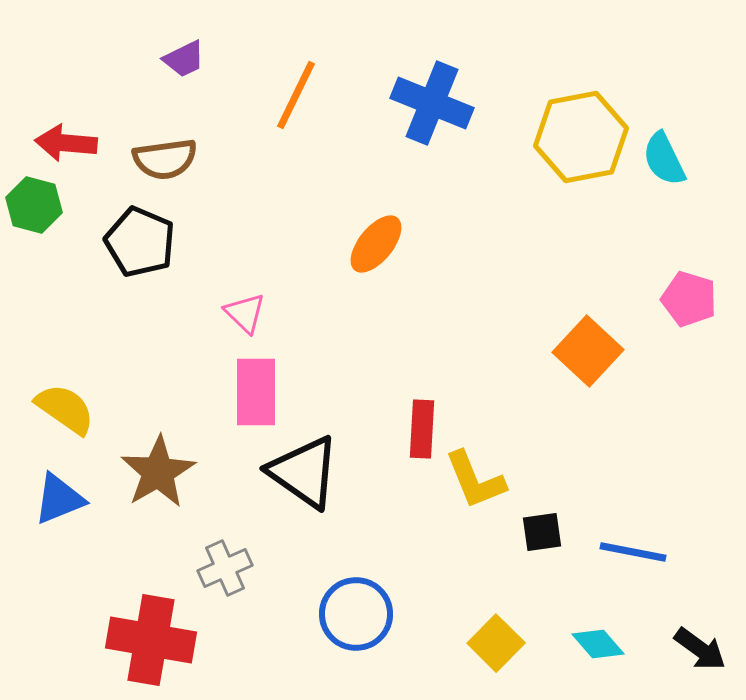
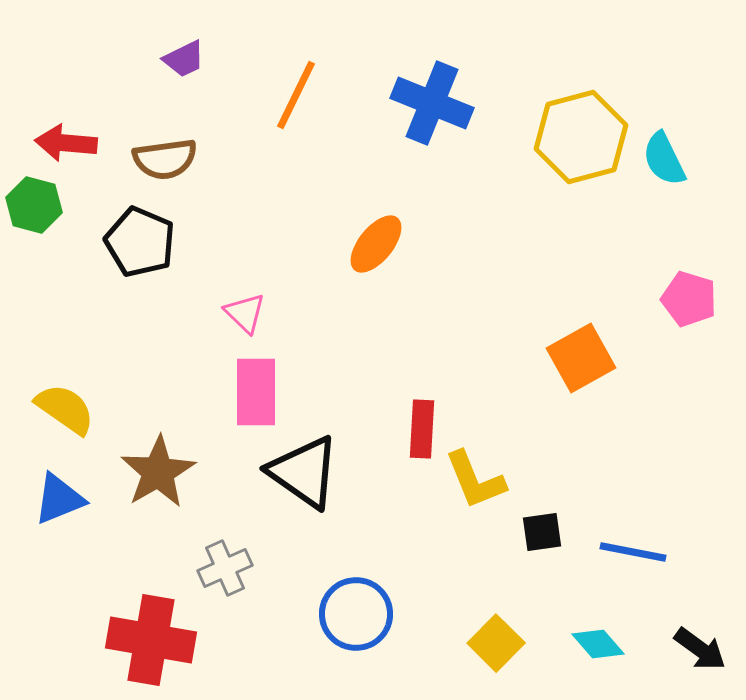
yellow hexagon: rotated 4 degrees counterclockwise
orange square: moved 7 px left, 7 px down; rotated 18 degrees clockwise
